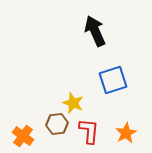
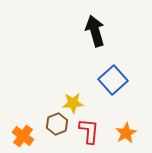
black arrow: rotated 8 degrees clockwise
blue square: rotated 24 degrees counterclockwise
yellow star: rotated 25 degrees counterclockwise
brown hexagon: rotated 15 degrees counterclockwise
